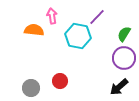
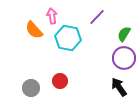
orange semicircle: rotated 138 degrees counterclockwise
cyan hexagon: moved 10 px left, 2 px down
black arrow: rotated 96 degrees clockwise
